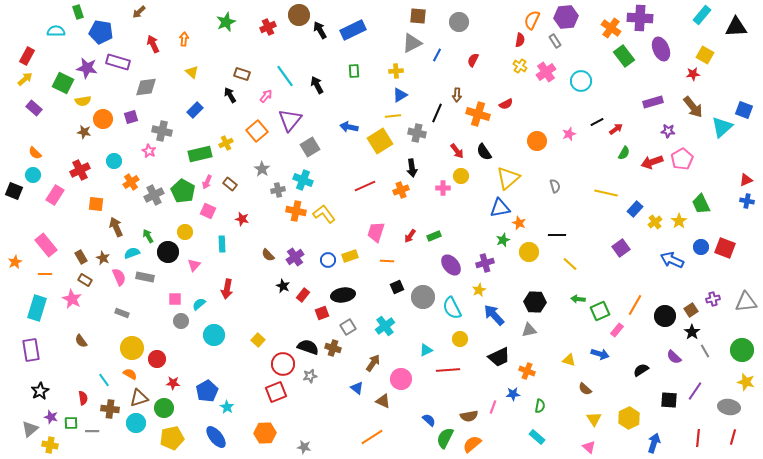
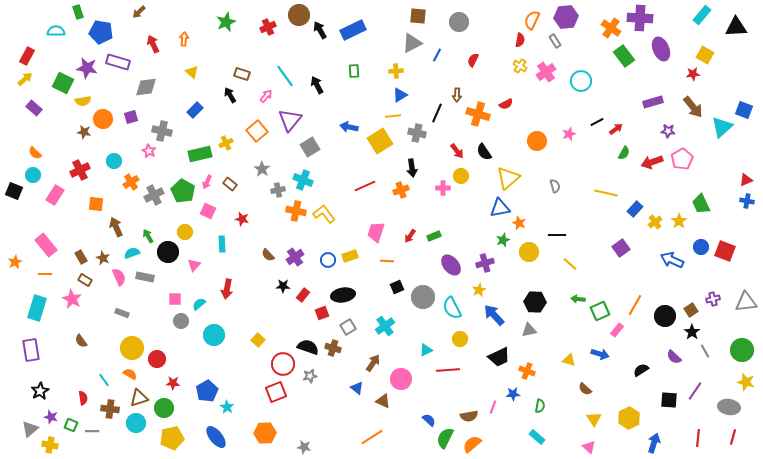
red square at (725, 248): moved 3 px down
black star at (283, 286): rotated 24 degrees counterclockwise
green square at (71, 423): moved 2 px down; rotated 24 degrees clockwise
